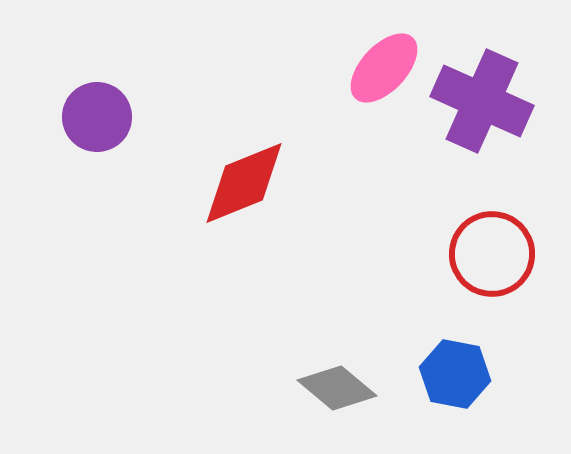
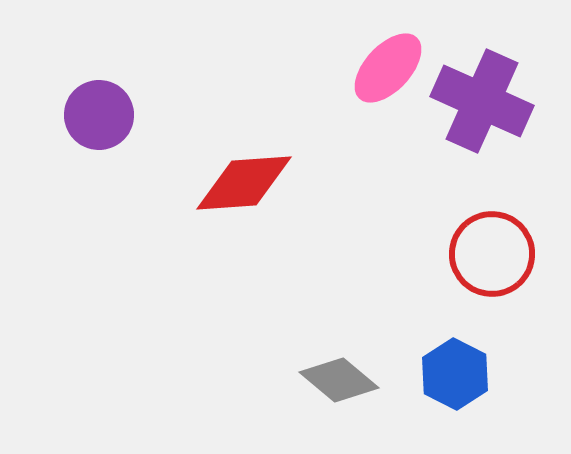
pink ellipse: moved 4 px right
purple circle: moved 2 px right, 2 px up
red diamond: rotated 18 degrees clockwise
blue hexagon: rotated 16 degrees clockwise
gray diamond: moved 2 px right, 8 px up
